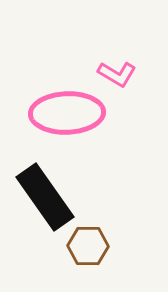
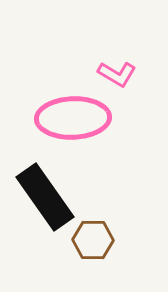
pink ellipse: moved 6 px right, 5 px down
brown hexagon: moved 5 px right, 6 px up
